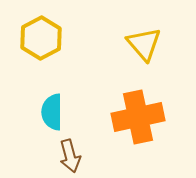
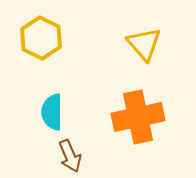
yellow hexagon: rotated 6 degrees counterclockwise
brown arrow: rotated 8 degrees counterclockwise
